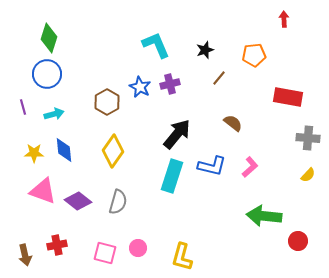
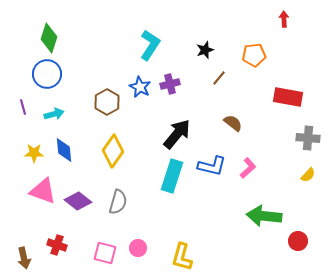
cyan L-shape: moved 6 px left; rotated 56 degrees clockwise
pink L-shape: moved 2 px left, 1 px down
red cross: rotated 30 degrees clockwise
brown arrow: moved 1 px left, 3 px down
